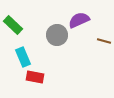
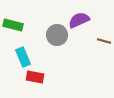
green rectangle: rotated 30 degrees counterclockwise
